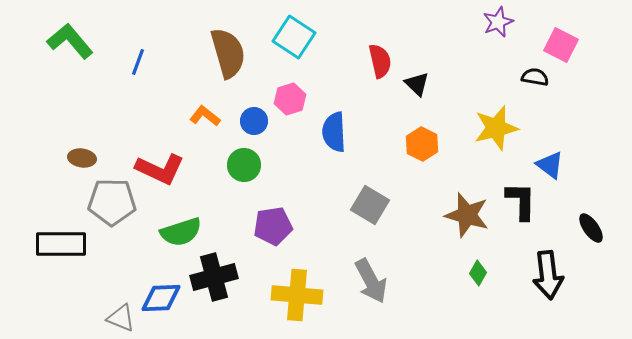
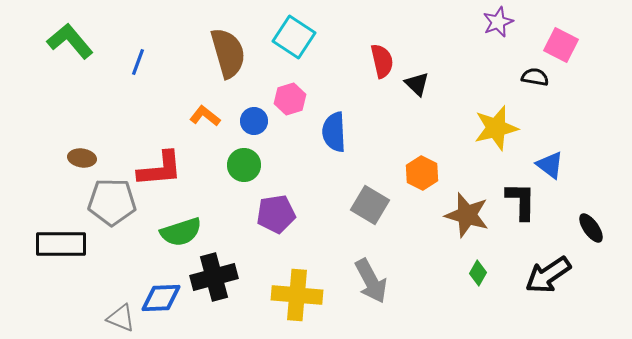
red semicircle: moved 2 px right
orange hexagon: moved 29 px down
red L-shape: rotated 30 degrees counterclockwise
purple pentagon: moved 3 px right, 12 px up
black arrow: rotated 63 degrees clockwise
